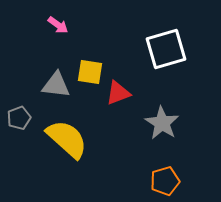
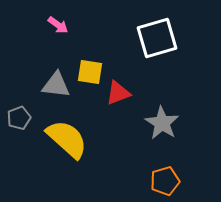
white square: moved 9 px left, 11 px up
